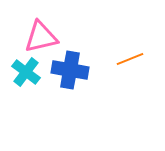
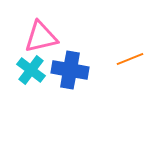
cyan cross: moved 5 px right, 2 px up
